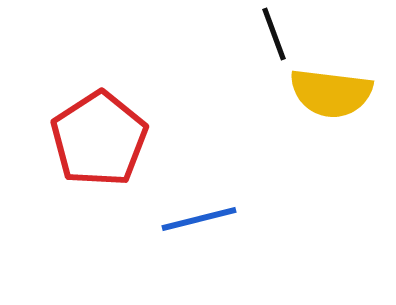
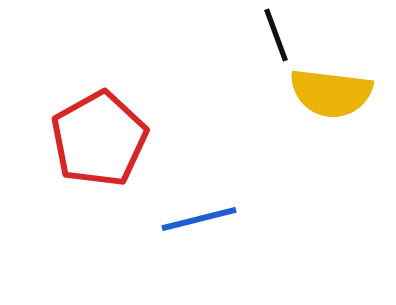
black line: moved 2 px right, 1 px down
red pentagon: rotated 4 degrees clockwise
